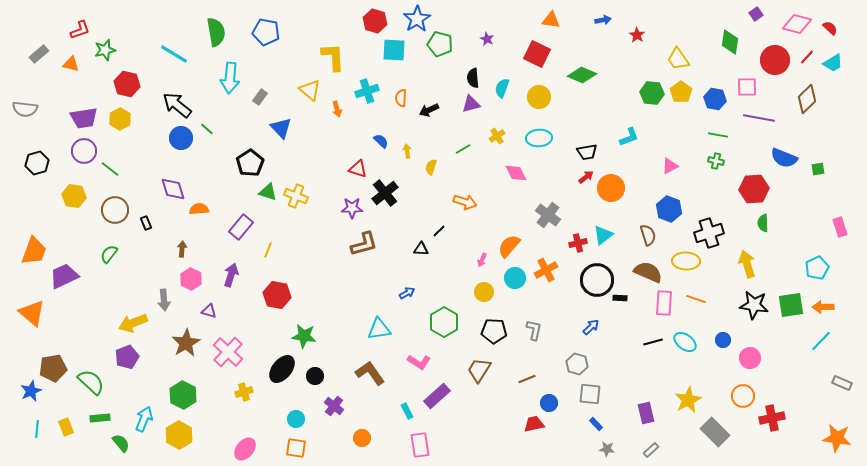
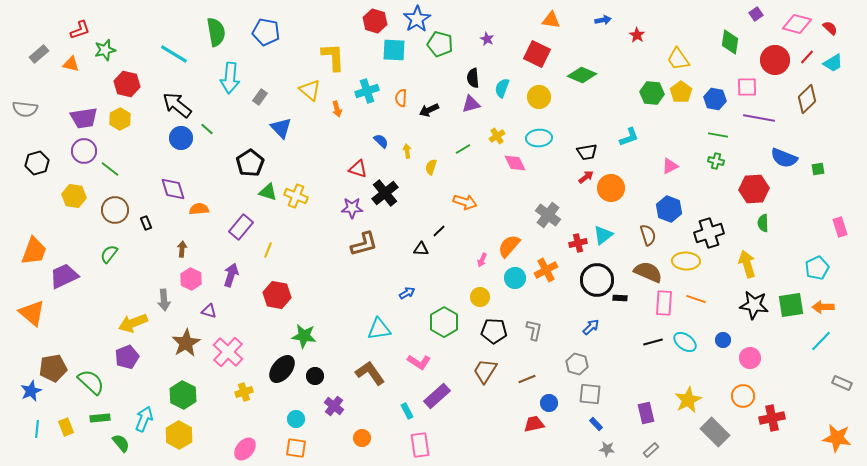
pink diamond at (516, 173): moved 1 px left, 10 px up
yellow circle at (484, 292): moved 4 px left, 5 px down
brown trapezoid at (479, 370): moved 6 px right, 1 px down
